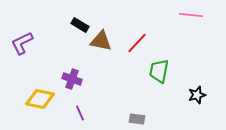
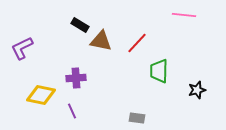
pink line: moved 7 px left
purple L-shape: moved 5 px down
green trapezoid: rotated 10 degrees counterclockwise
purple cross: moved 4 px right, 1 px up; rotated 24 degrees counterclockwise
black star: moved 5 px up
yellow diamond: moved 1 px right, 4 px up
purple line: moved 8 px left, 2 px up
gray rectangle: moved 1 px up
